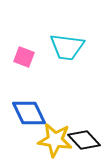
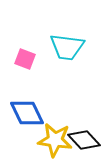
pink square: moved 1 px right, 2 px down
blue diamond: moved 2 px left
